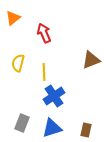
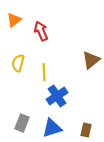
orange triangle: moved 1 px right, 2 px down
red arrow: moved 3 px left, 2 px up
brown triangle: rotated 18 degrees counterclockwise
blue cross: moved 3 px right
